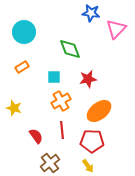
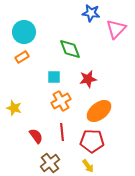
orange rectangle: moved 10 px up
red line: moved 2 px down
